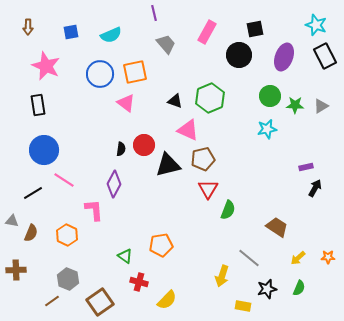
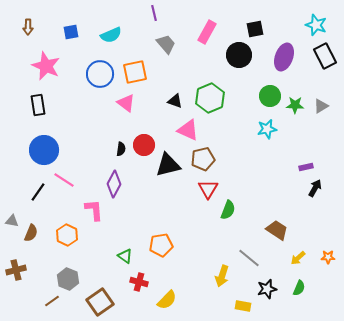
black line at (33, 193): moved 5 px right, 1 px up; rotated 24 degrees counterclockwise
brown trapezoid at (277, 227): moved 3 px down
brown cross at (16, 270): rotated 12 degrees counterclockwise
